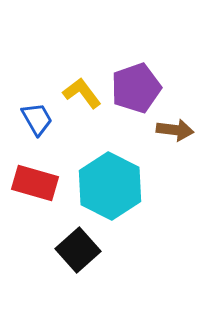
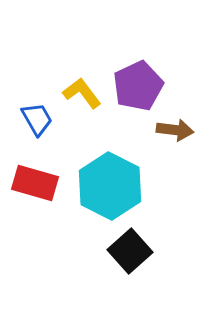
purple pentagon: moved 2 px right, 2 px up; rotated 6 degrees counterclockwise
black square: moved 52 px right, 1 px down
